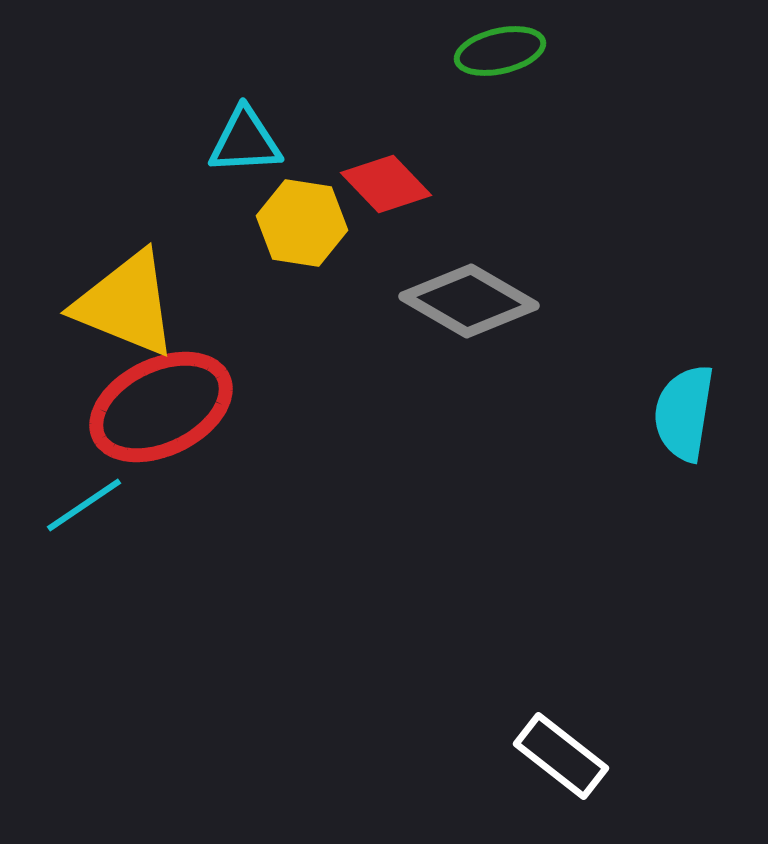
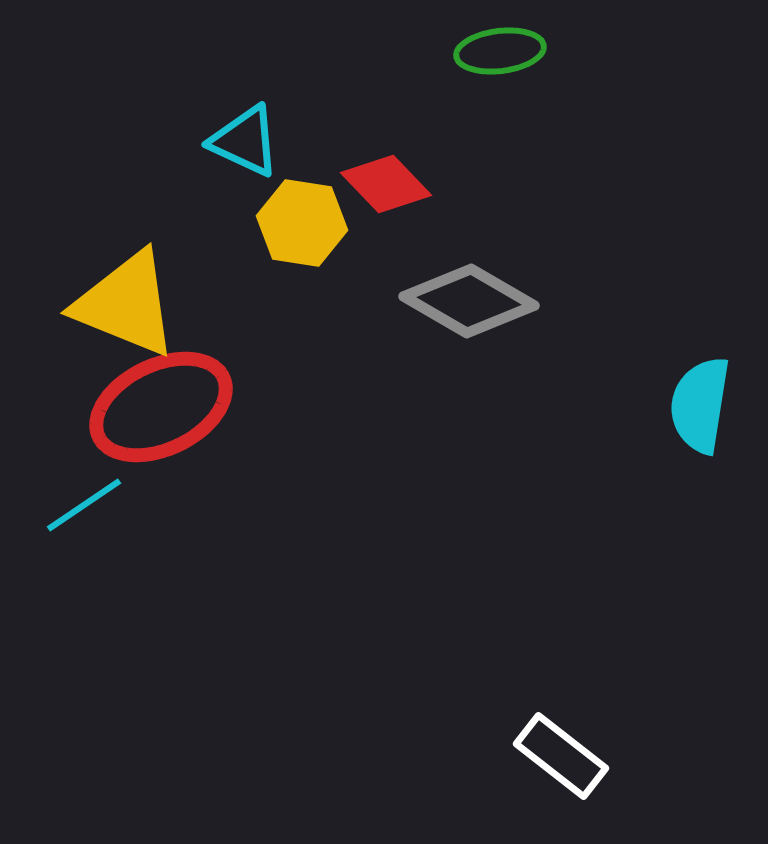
green ellipse: rotated 6 degrees clockwise
cyan triangle: rotated 28 degrees clockwise
cyan semicircle: moved 16 px right, 8 px up
